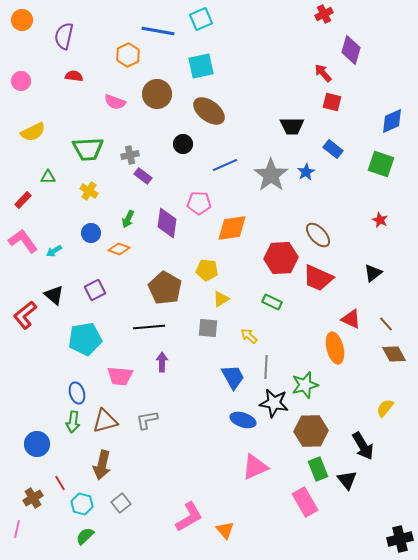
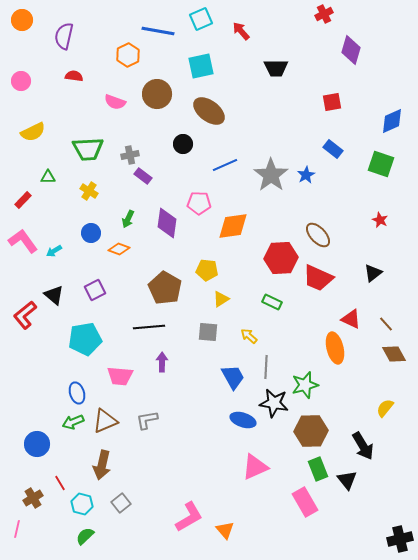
red arrow at (323, 73): moved 82 px left, 42 px up
red square at (332, 102): rotated 24 degrees counterclockwise
black trapezoid at (292, 126): moved 16 px left, 58 px up
blue star at (306, 172): moved 3 px down
orange diamond at (232, 228): moved 1 px right, 2 px up
gray square at (208, 328): moved 4 px down
brown triangle at (105, 421): rotated 8 degrees counterclockwise
green arrow at (73, 422): rotated 60 degrees clockwise
